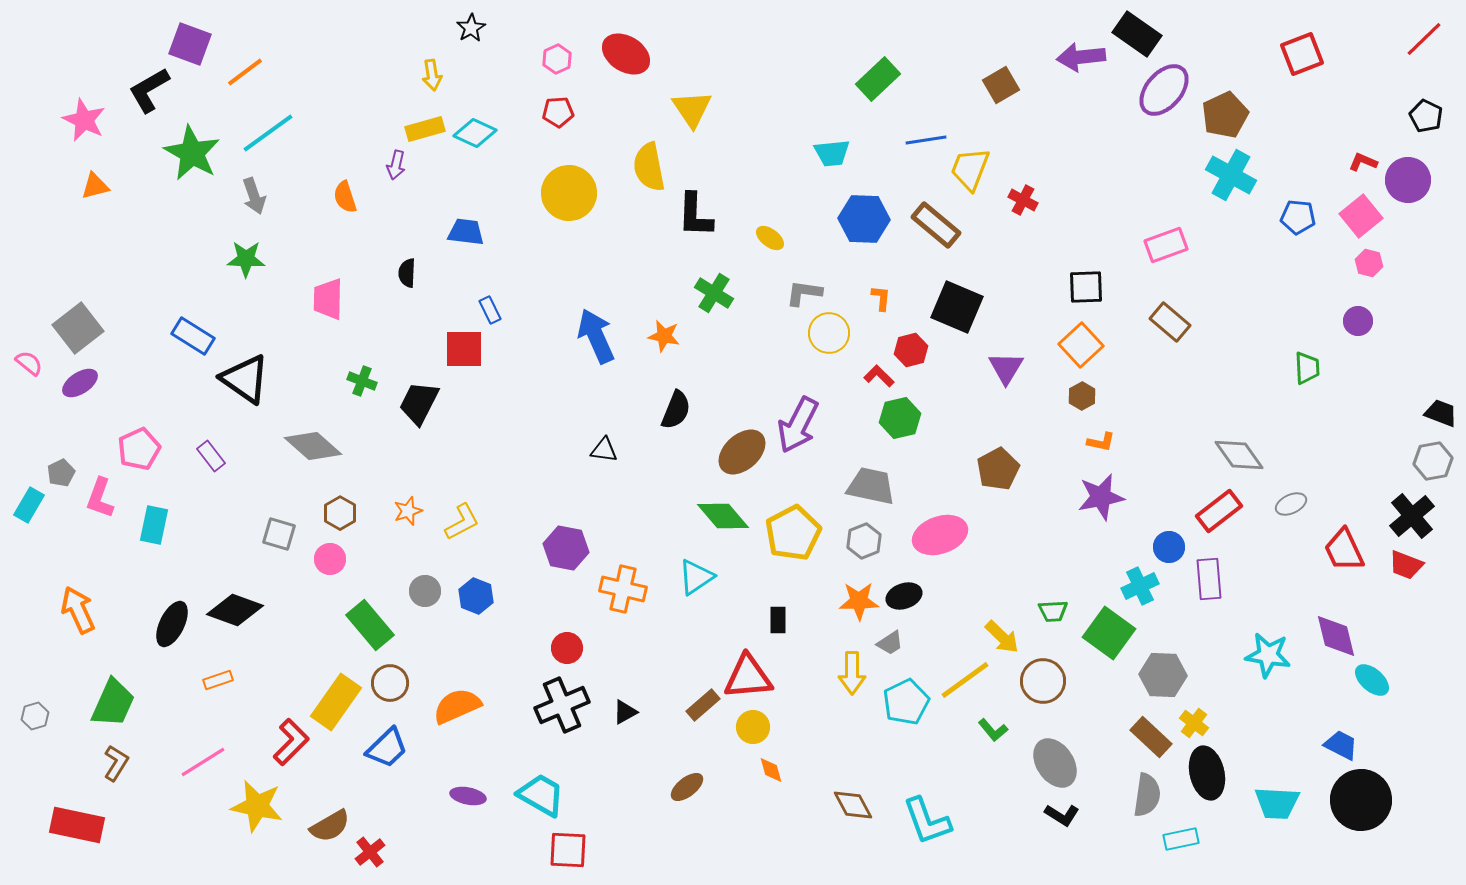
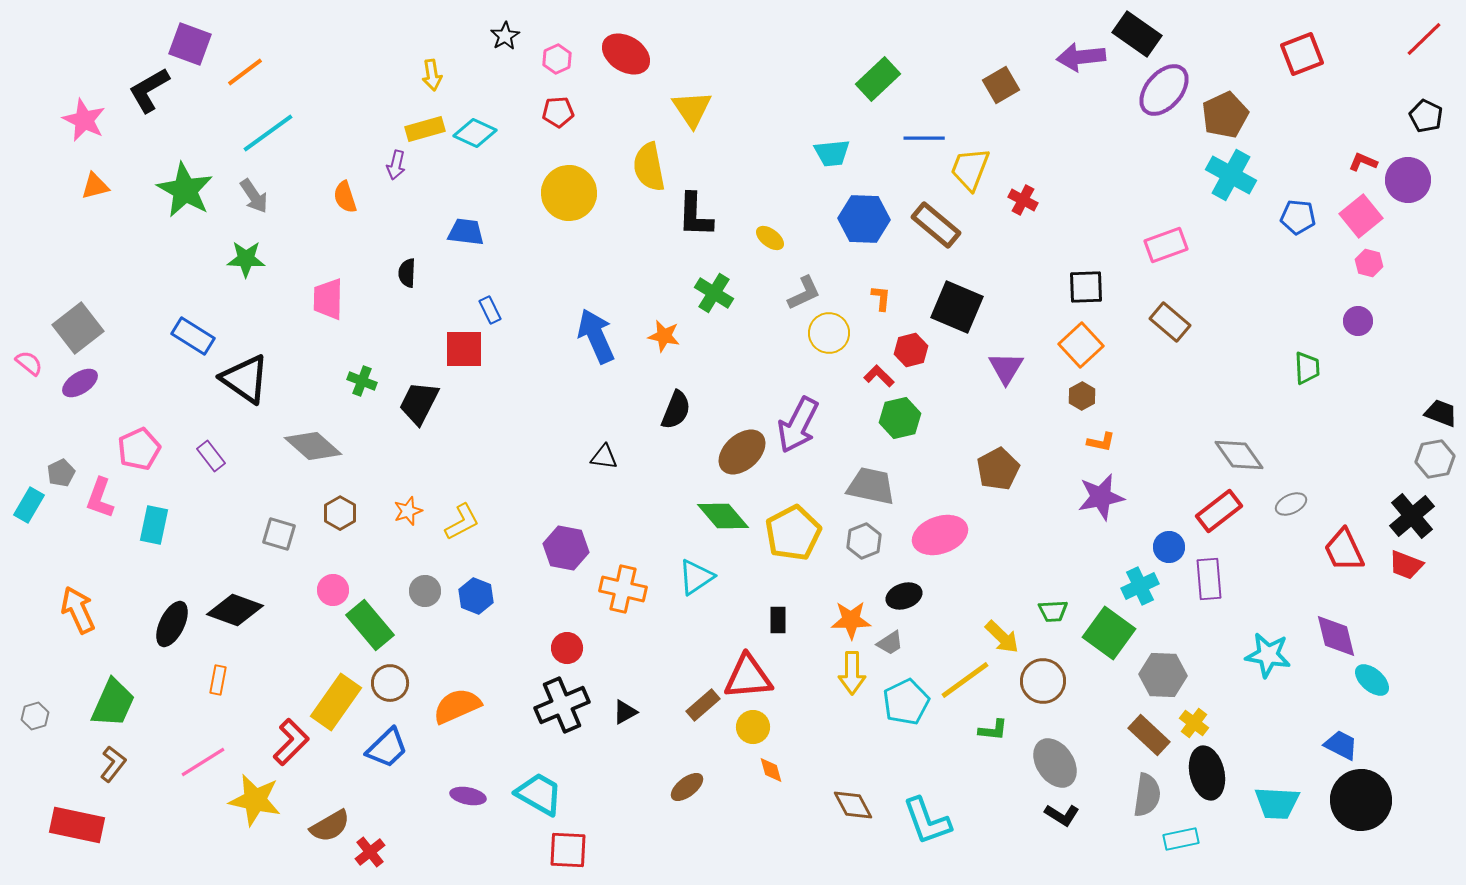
black star at (471, 28): moved 34 px right, 8 px down
blue line at (926, 140): moved 2 px left, 2 px up; rotated 9 degrees clockwise
green star at (192, 153): moved 7 px left, 37 px down
gray arrow at (254, 196): rotated 15 degrees counterclockwise
gray L-shape at (804, 293): rotated 147 degrees clockwise
black triangle at (604, 450): moved 7 px down
gray hexagon at (1433, 461): moved 2 px right, 2 px up
pink circle at (330, 559): moved 3 px right, 31 px down
orange star at (859, 601): moved 8 px left, 19 px down
orange rectangle at (218, 680): rotated 60 degrees counterclockwise
green L-shape at (993, 730): rotated 44 degrees counterclockwise
brown rectangle at (1151, 737): moved 2 px left, 2 px up
brown L-shape at (116, 763): moved 3 px left, 1 px down; rotated 6 degrees clockwise
cyan trapezoid at (541, 795): moved 2 px left, 1 px up
yellow star at (257, 806): moved 2 px left, 6 px up
